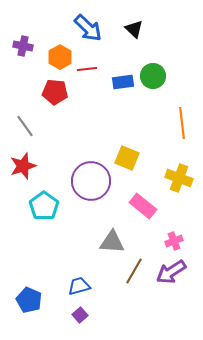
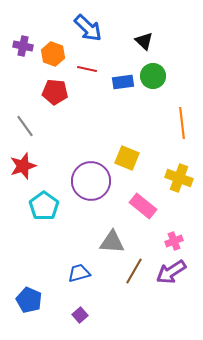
black triangle: moved 10 px right, 12 px down
orange hexagon: moved 7 px left, 3 px up; rotated 10 degrees counterclockwise
red line: rotated 18 degrees clockwise
blue trapezoid: moved 13 px up
